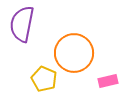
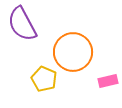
purple semicircle: rotated 39 degrees counterclockwise
orange circle: moved 1 px left, 1 px up
